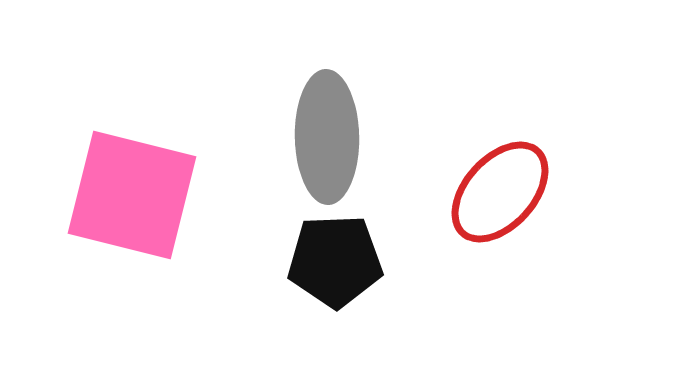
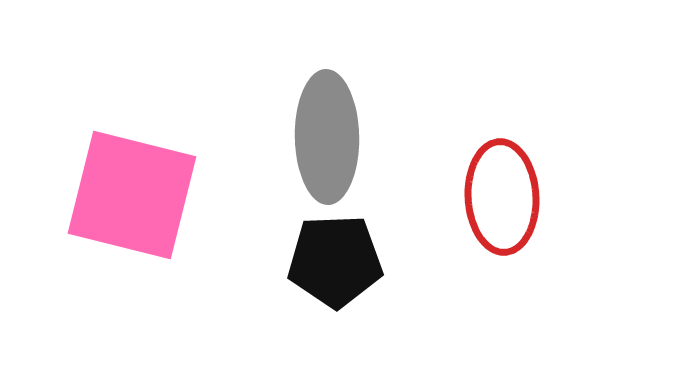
red ellipse: moved 2 px right, 5 px down; rotated 45 degrees counterclockwise
